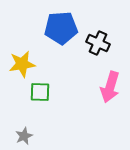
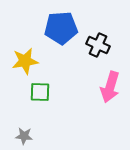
black cross: moved 2 px down
yellow star: moved 3 px right, 3 px up
gray star: rotated 30 degrees clockwise
